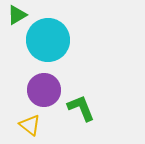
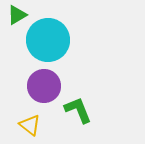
purple circle: moved 4 px up
green L-shape: moved 3 px left, 2 px down
